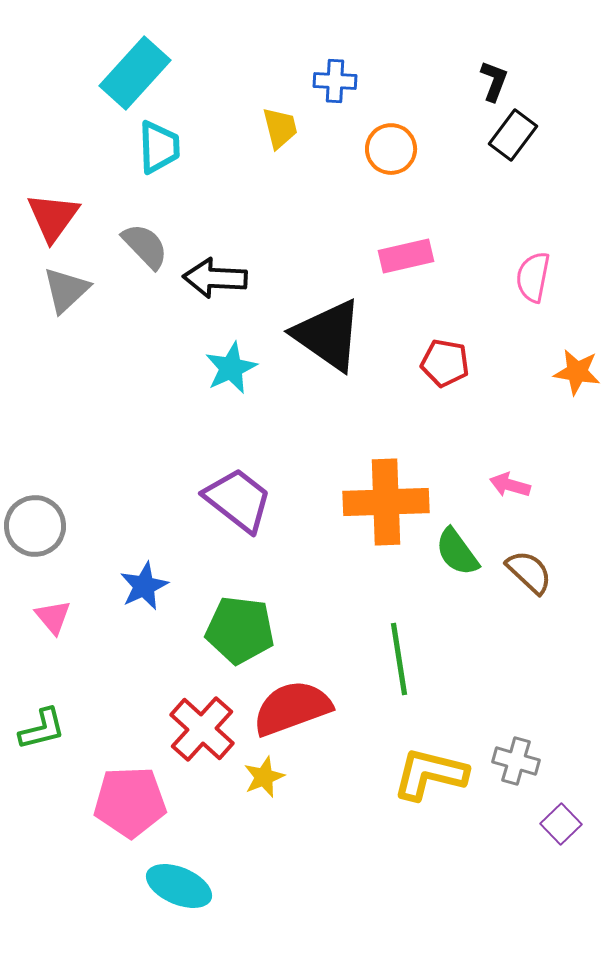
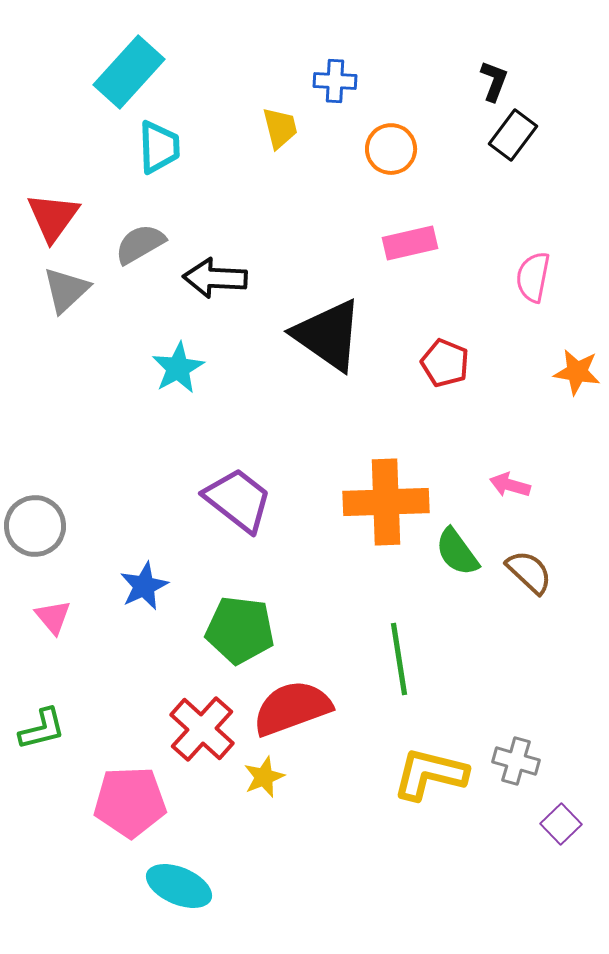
cyan rectangle: moved 6 px left, 1 px up
gray semicircle: moved 5 px left, 2 px up; rotated 76 degrees counterclockwise
pink rectangle: moved 4 px right, 13 px up
red pentagon: rotated 12 degrees clockwise
cyan star: moved 53 px left; rotated 4 degrees counterclockwise
